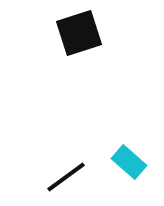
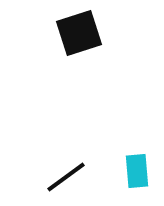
cyan rectangle: moved 8 px right, 9 px down; rotated 44 degrees clockwise
